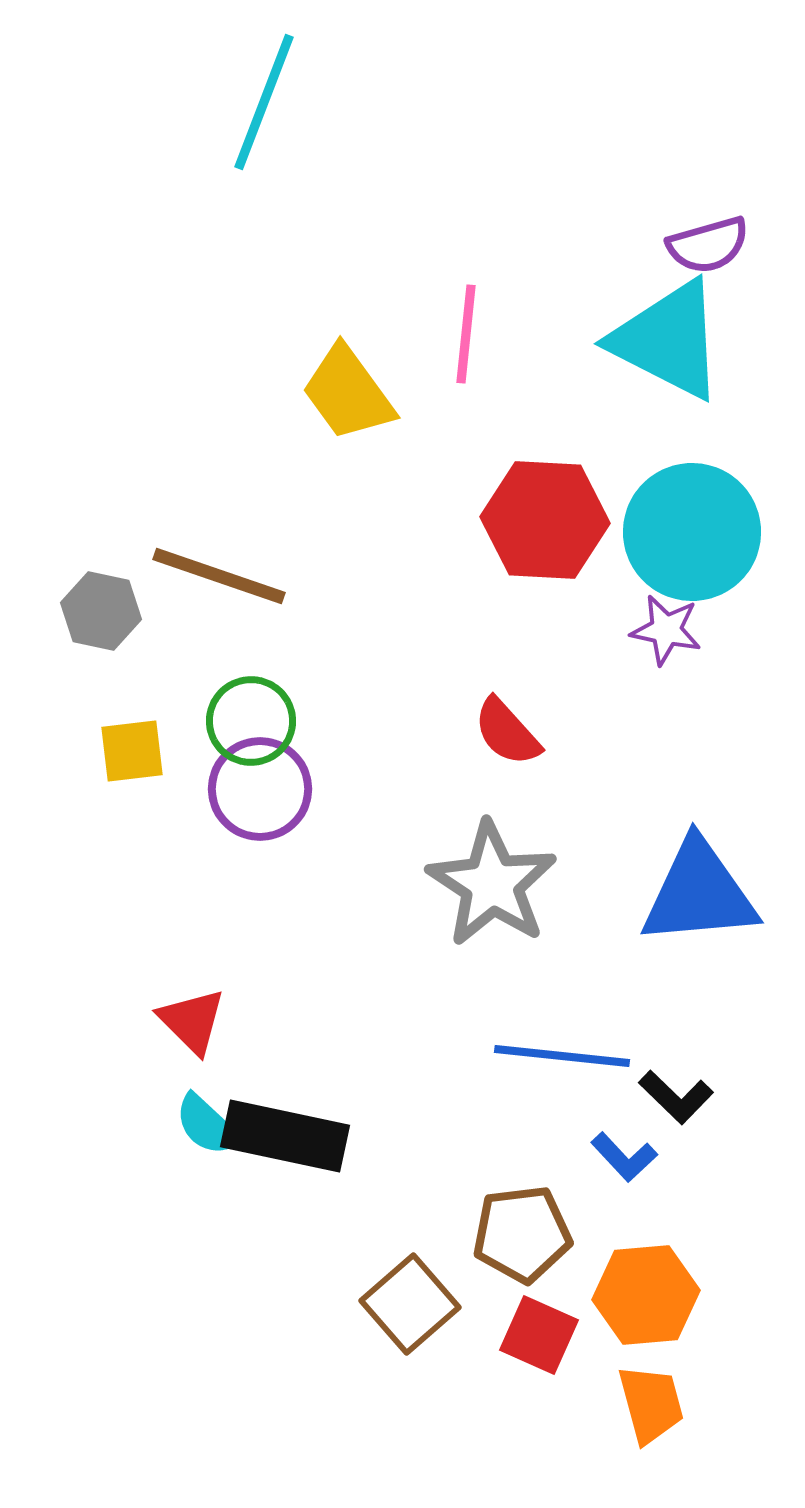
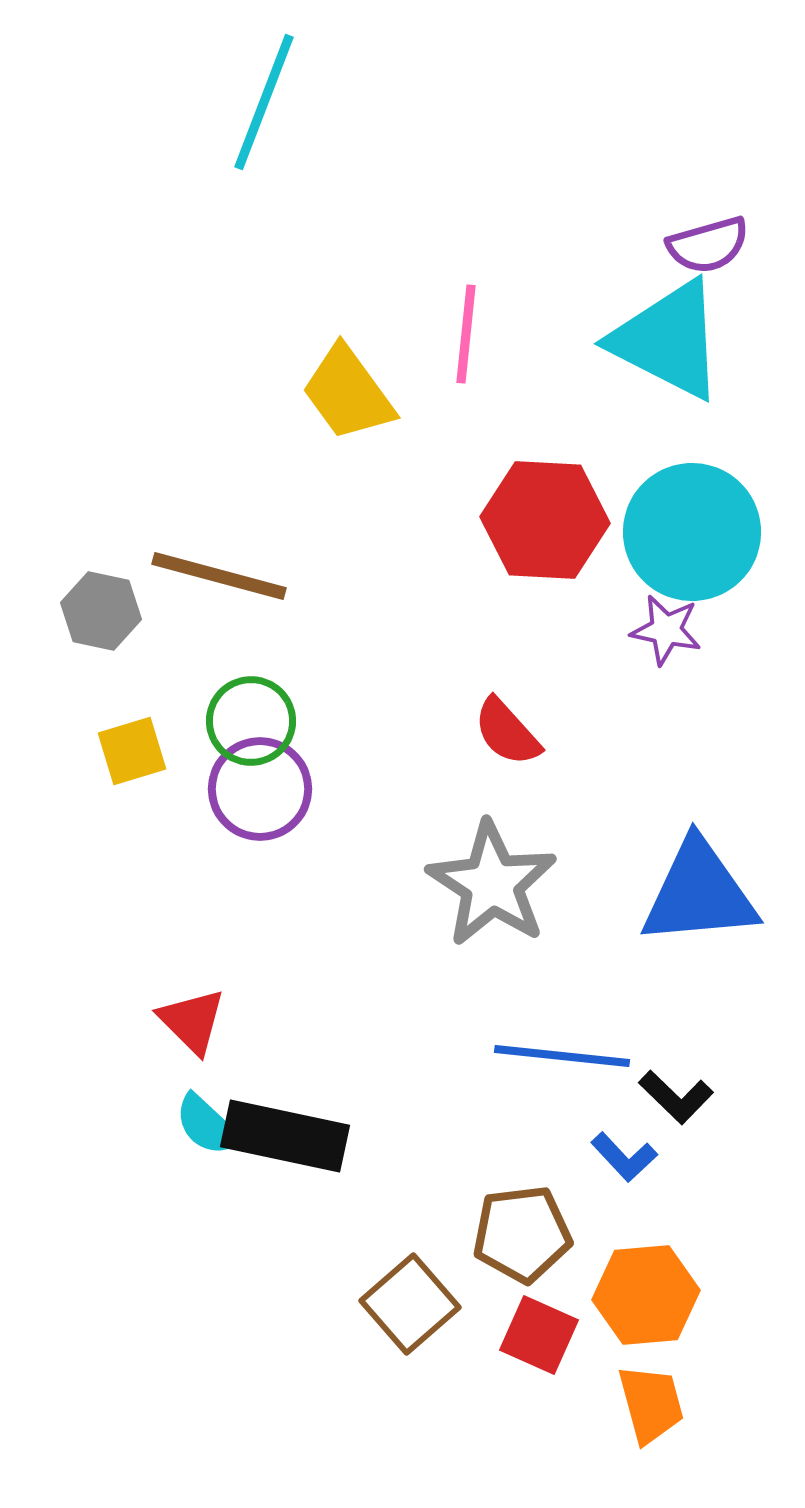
brown line: rotated 4 degrees counterclockwise
yellow square: rotated 10 degrees counterclockwise
